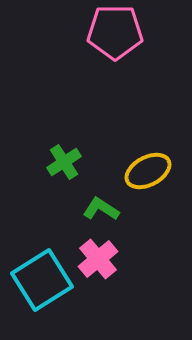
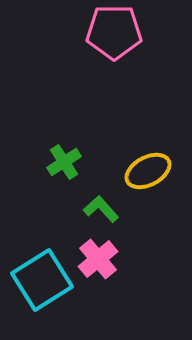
pink pentagon: moved 1 px left
green L-shape: rotated 15 degrees clockwise
